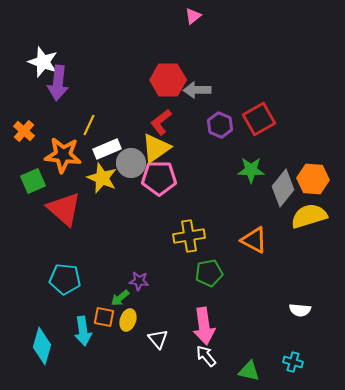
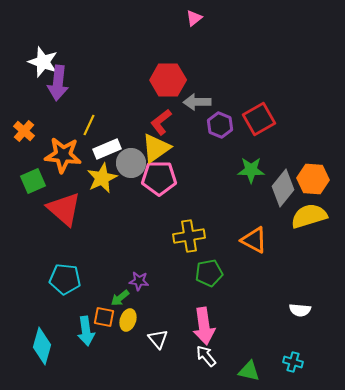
pink triangle: moved 1 px right, 2 px down
gray arrow: moved 12 px down
yellow star: rotated 24 degrees clockwise
cyan arrow: moved 3 px right
